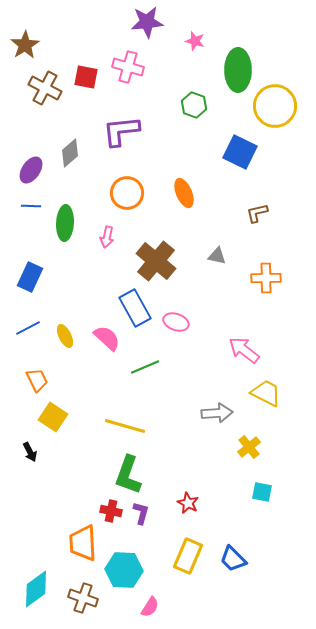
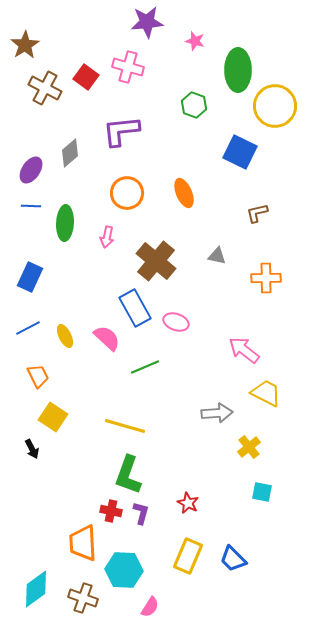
red square at (86, 77): rotated 25 degrees clockwise
orange trapezoid at (37, 380): moved 1 px right, 4 px up
black arrow at (30, 452): moved 2 px right, 3 px up
